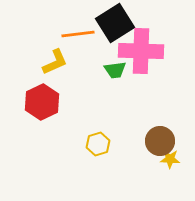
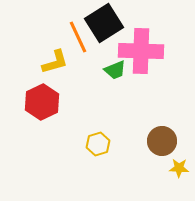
black square: moved 11 px left
orange line: moved 3 px down; rotated 72 degrees clockwise
yellow L-shape: rotated 8 degrees clockwise
green trapezoid: rotated 15 degrees counterclockwise
brown circle: moved 2 px right
yellow star: moved 9 px right, 9 px down
